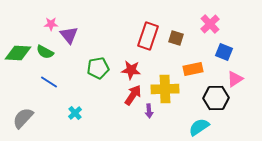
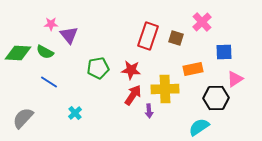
pink cross: moved 8 px left, 2 px up
blue square: rotated 24 degrees counterclockwise
